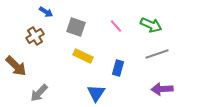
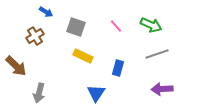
gray arrow: rotated 30 degrees counterclockwise
